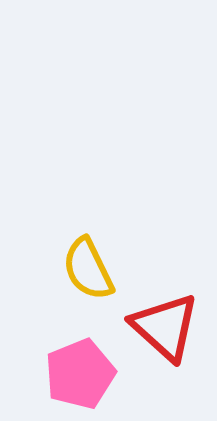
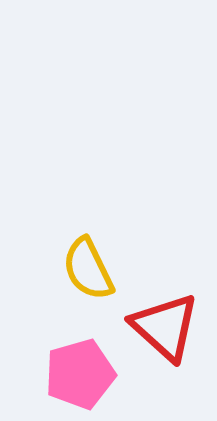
pink pentagon: rotated 6 degrees clockwise
